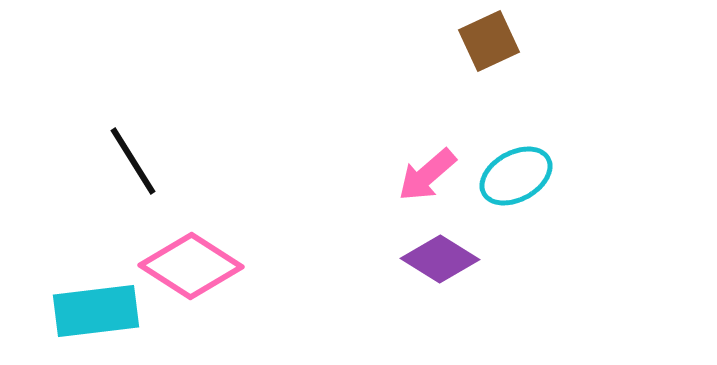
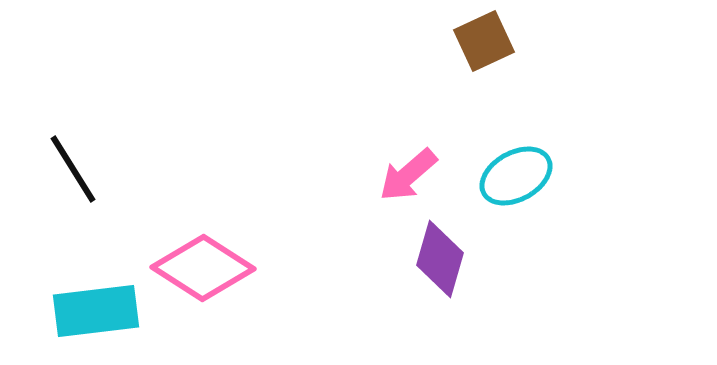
brown square: moved 5 px left
black line: moved 60 px left, 8 px down
pink arrow: moved 19 px left
purple diamond: rotated 74 degrees clockwise
pink diamond: moved 12 px right, 2 px down
